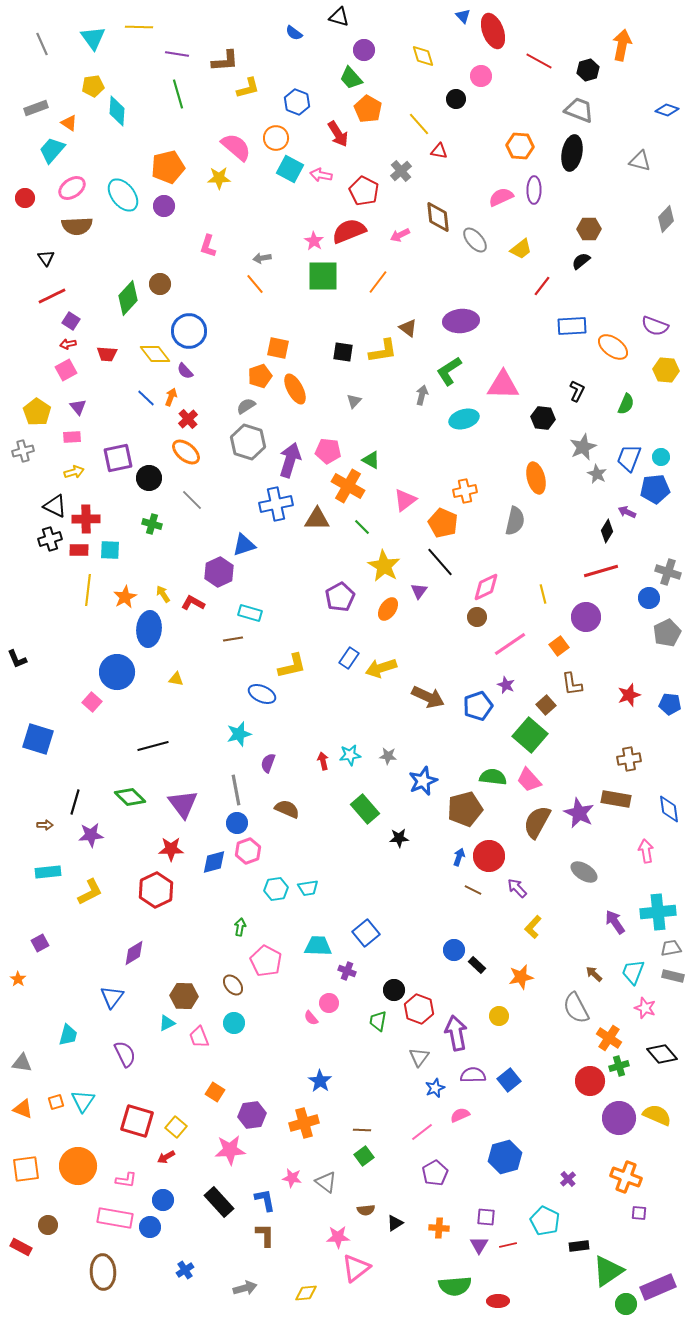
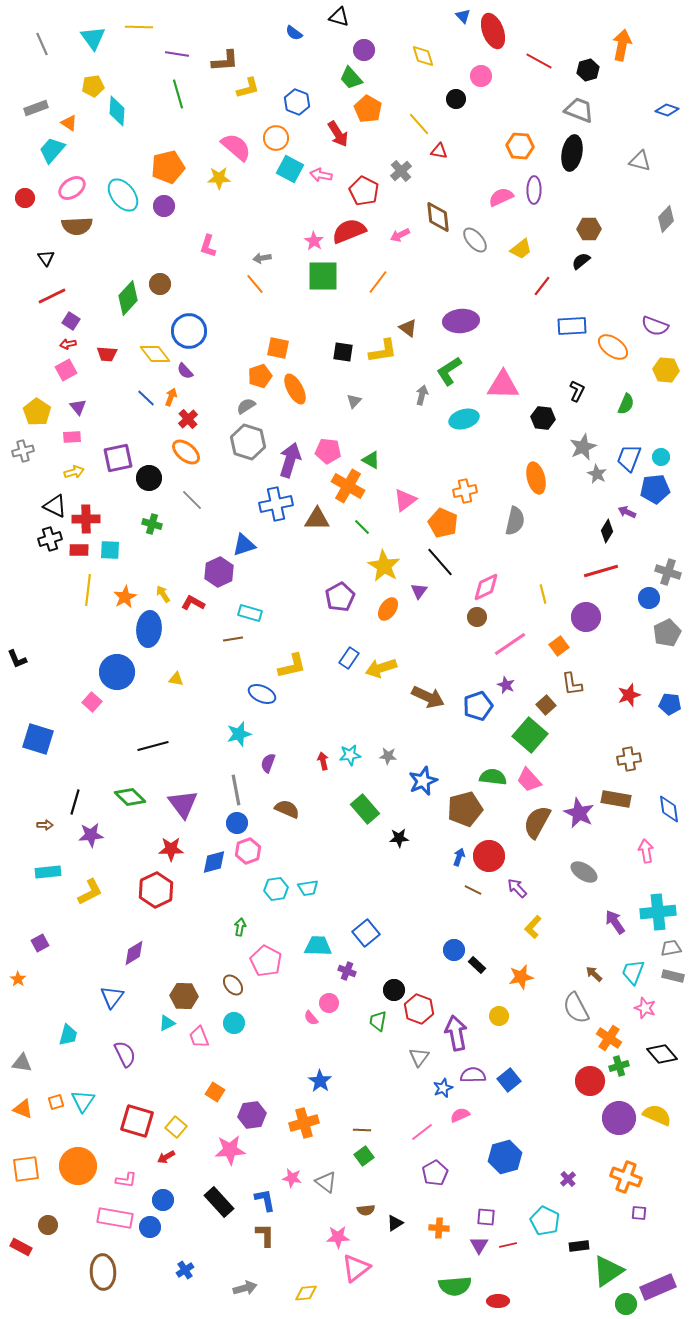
blue star at (435, 1088): moved 8 px right
